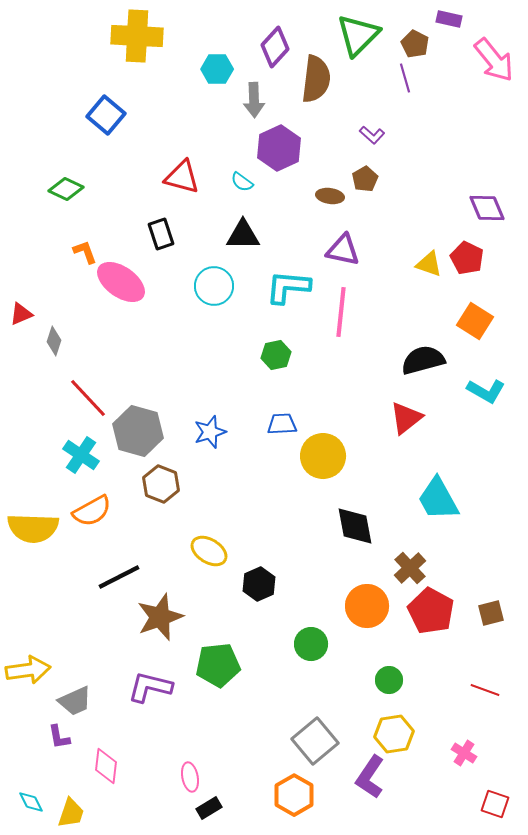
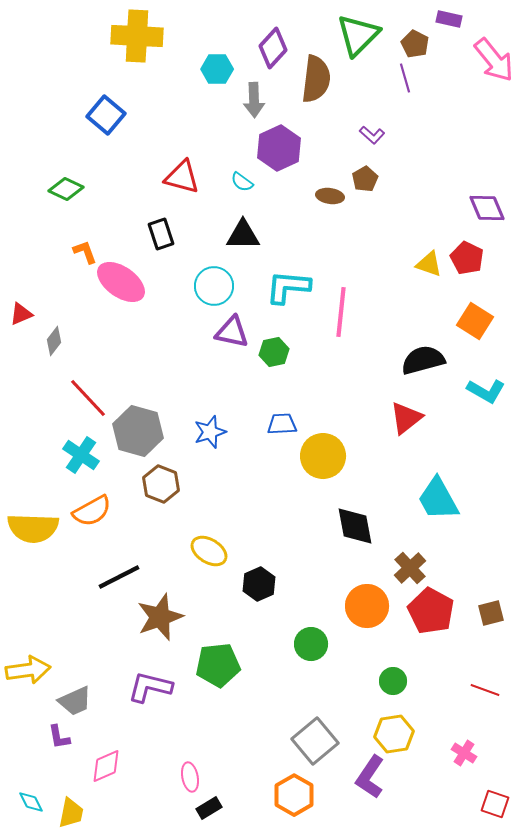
purple diamond at (275, 47): moved 2 px left, 1 px down
purple triangle at (343, 250): moved 111 px left, 82 px down
gray diamond at (54, 341): rotated 20 degrees clockwise
green hexagon at (276, 355): moved 2 px left, 3 px up
green circle at (389, 680): moved 4 px right, 1 px down
pink diamond at (106, 766): rotated 60 degrees clockwise
yellow trapezoid at (71, 813): rotated 8 degrees counterclockwise
